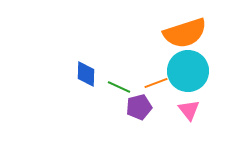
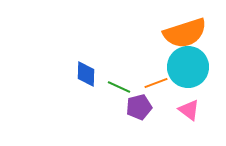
cyan circle: moved 4 px up
pink triangle: rotated 15 degrees counterclockwise
